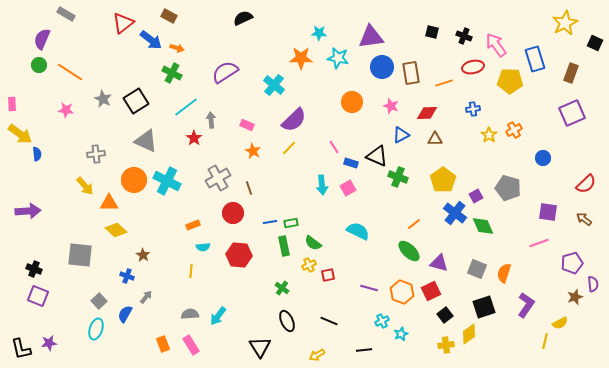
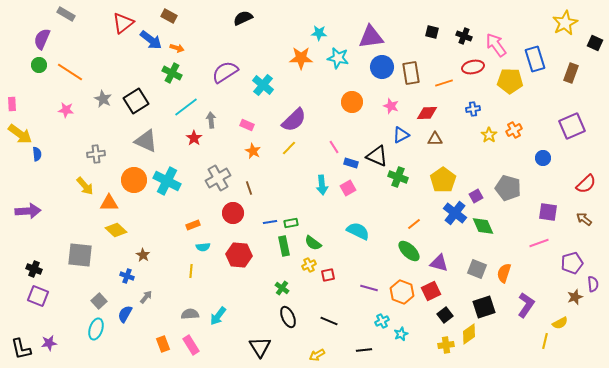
cyan cross at (274, 85): moved 11 px left
purple square at (572, 113): moved 13 px down
black ellipse at (287, 321): moved 1 px right, 4 px up
